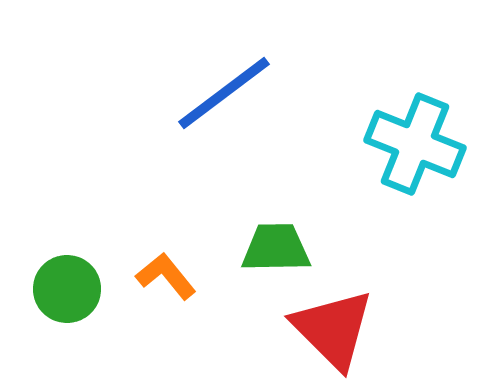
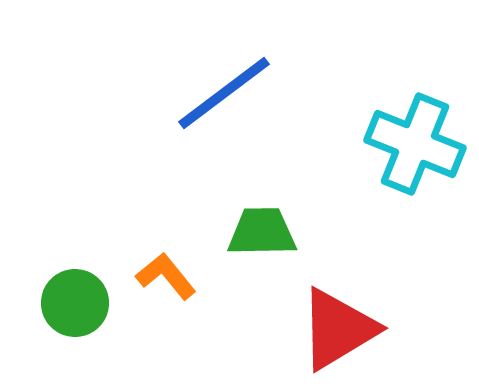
green trapezoid: moved 14 px left, 16 px up
green circle: moved 8 px right, 14 px down
red triangle: moved 5 px right; rotated 44 degrees clockwise
